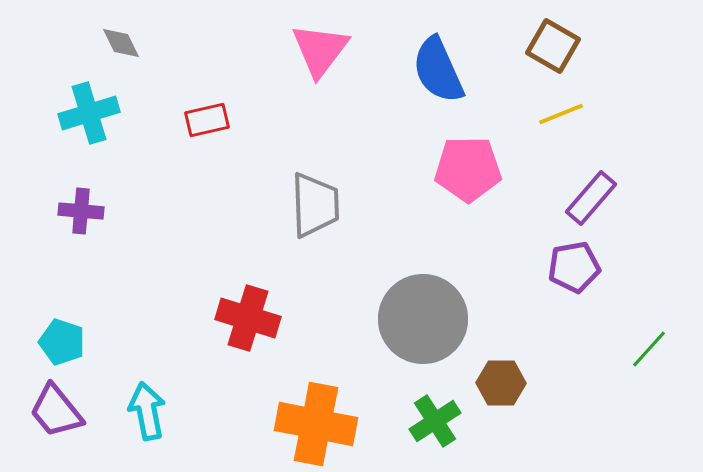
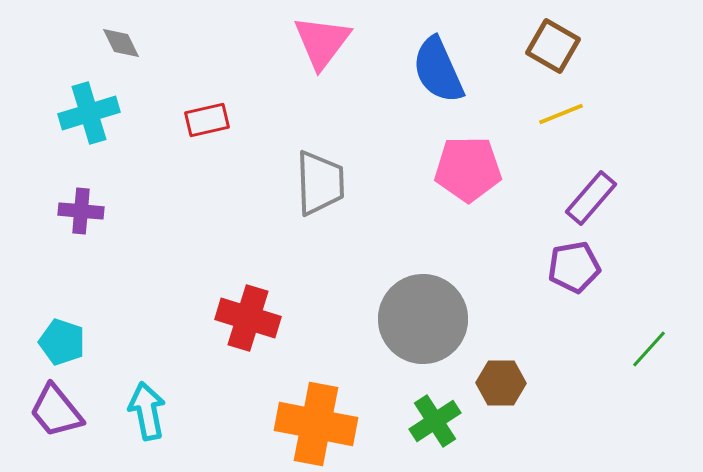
pink triangle: moved 2 px right, 8 px up
gray trapezoid: moved 5 px right, 22 px up
